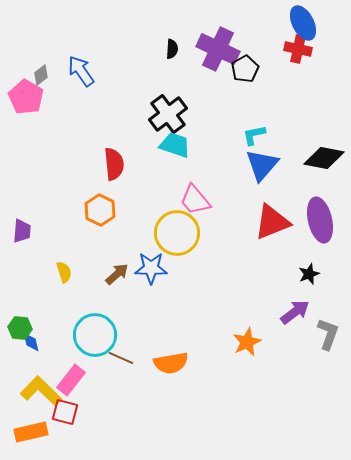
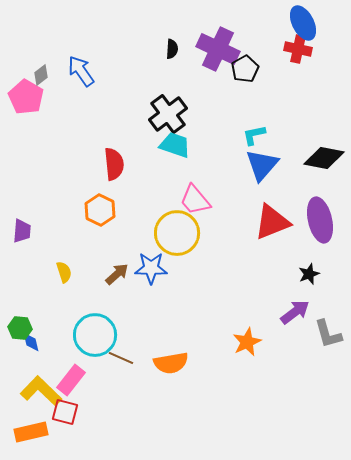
gray L-shape: rotated 144 degrees clockwise
